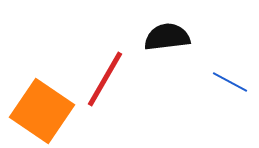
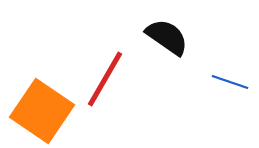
black semicircle: rotated 42 degrees clockwise
blue line: rotated 9 degrees counterclockwise
